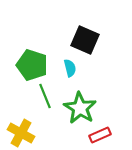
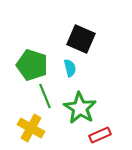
black square: moved 4 px left, 1 px up
yellow cross: moved 10 px right, 5 px up
